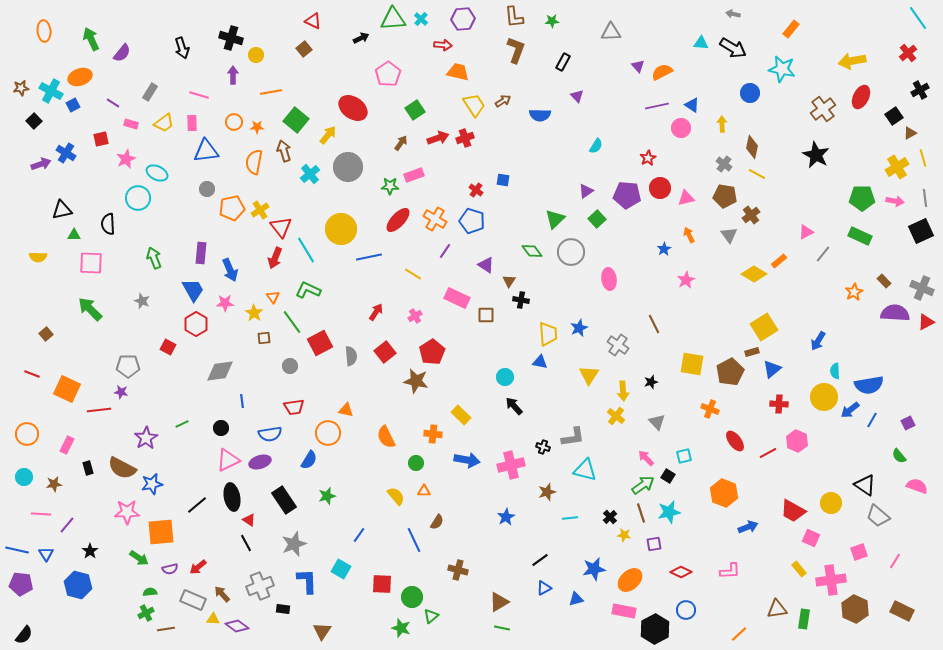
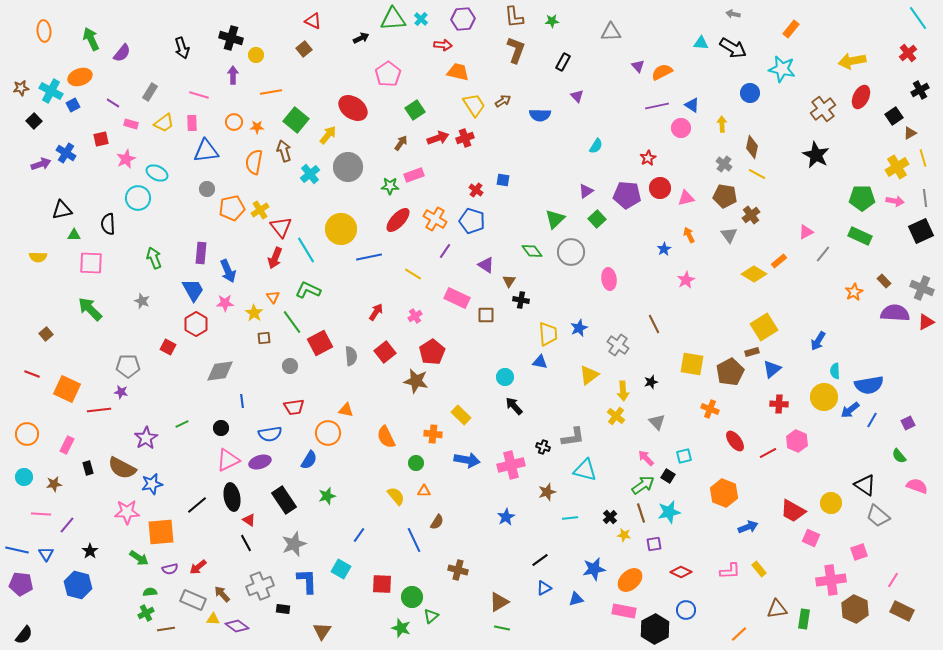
blue arrow at (230, 270): moved 2 px left, 1 px down
yellow triangle at (589, 375): rotated 20 degrees clockwise
pink line at (895, 561): moved 2 px left, 19 px down
yellow rectangle at (799, 569): moved 40 px left
